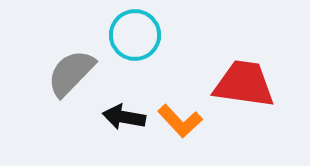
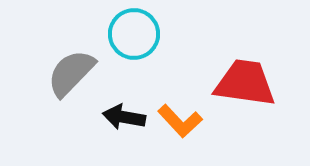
cyan circle: moved 1 px left, 1 px up
red trapezoid: moved 1 px right, 1 px up
